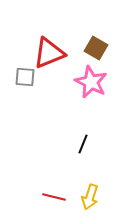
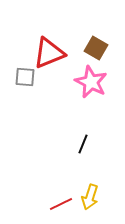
red line: moved 7 px right, 7 px down; rotated 40 degrees counterclockwise
